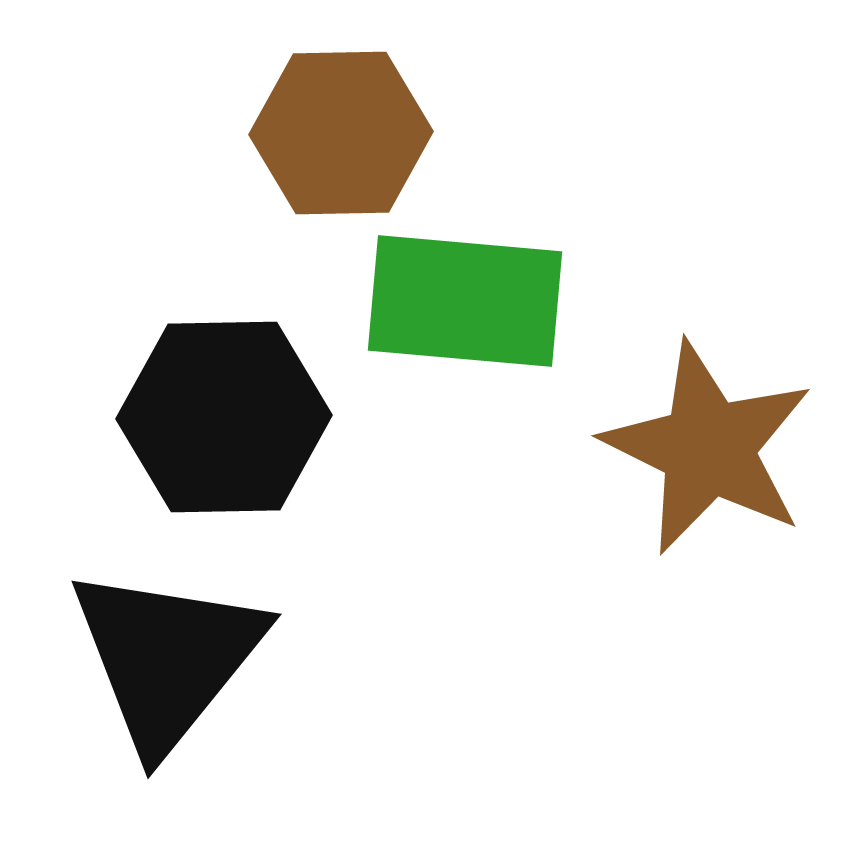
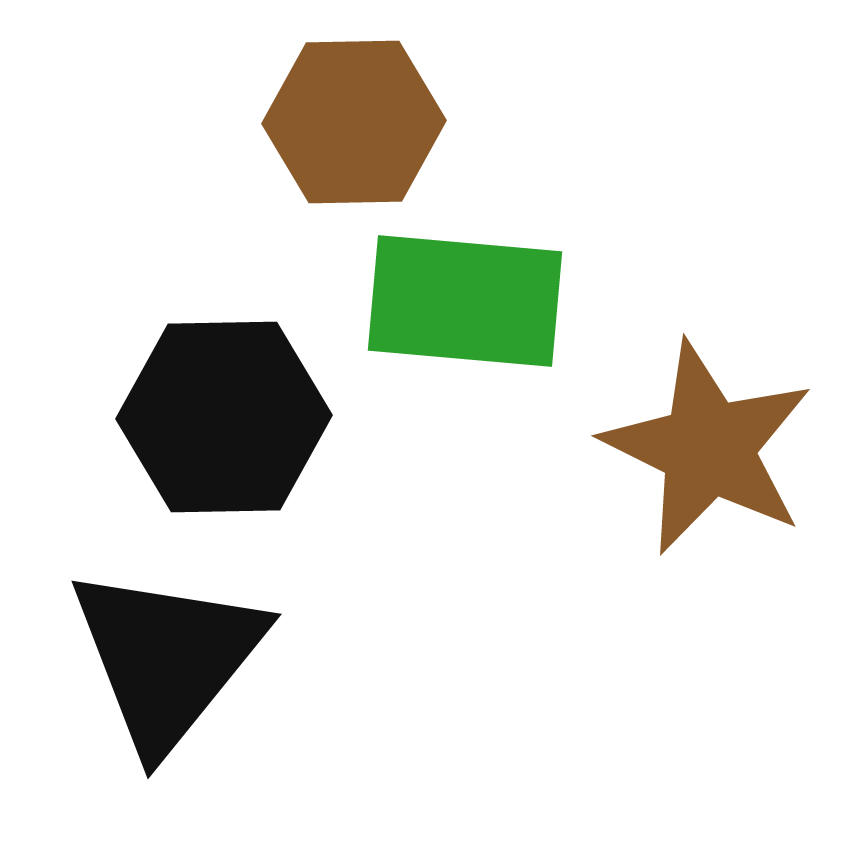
brown hexagon: moved 13 px right, 11 px up
